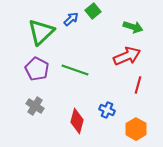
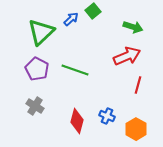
blue cross: moved 6 px down
